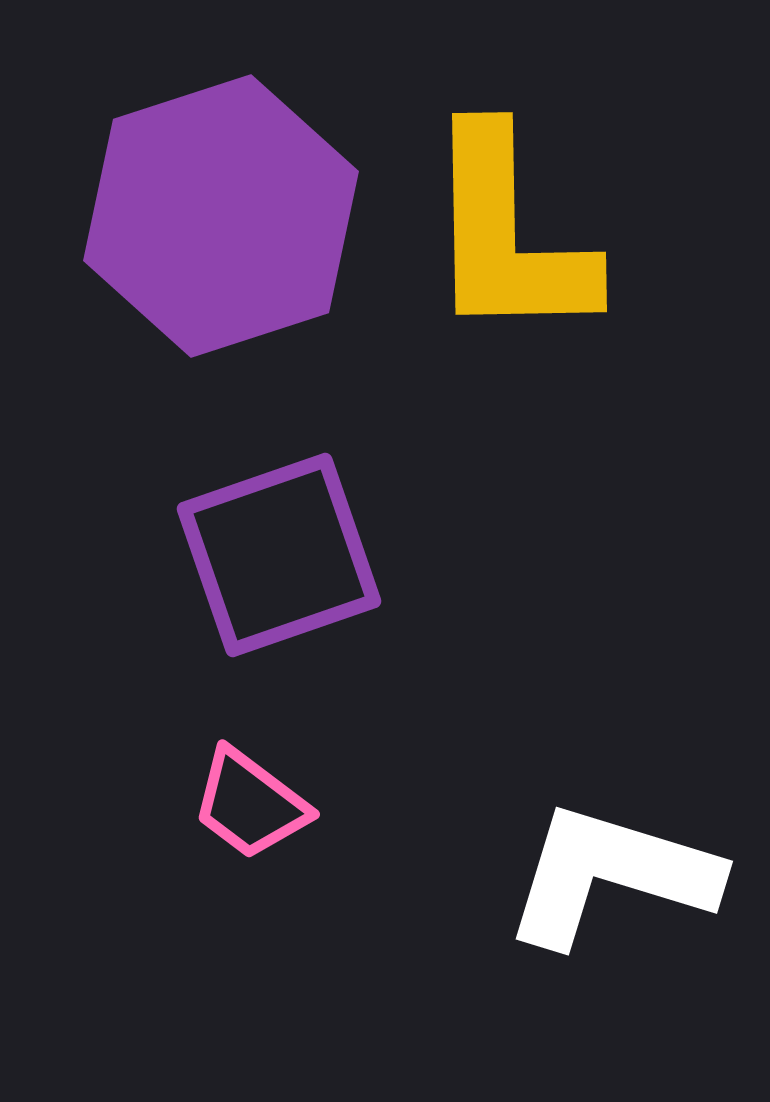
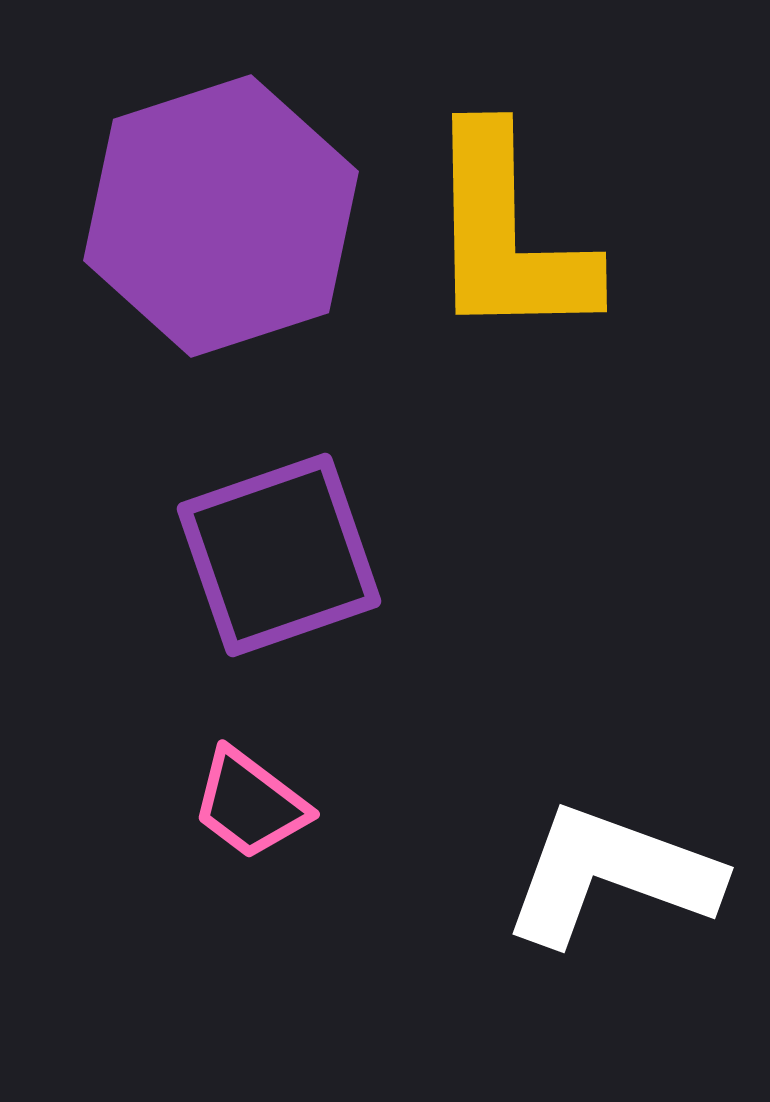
white L-shape: rotated 3 degrees clockwise
